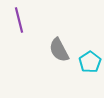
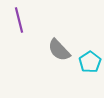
gray semicircle: rotated 15 degrees counterclockwise
